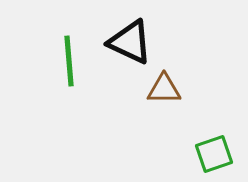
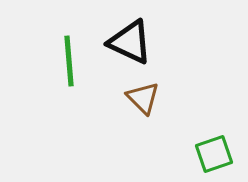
brown triangle: moved 21 px left, 9 px down; rotated 45 degrees clockwise
